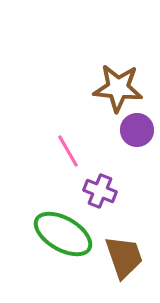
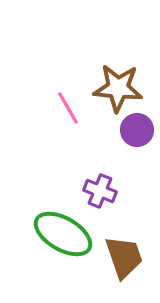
pink line: moved 43 px up
